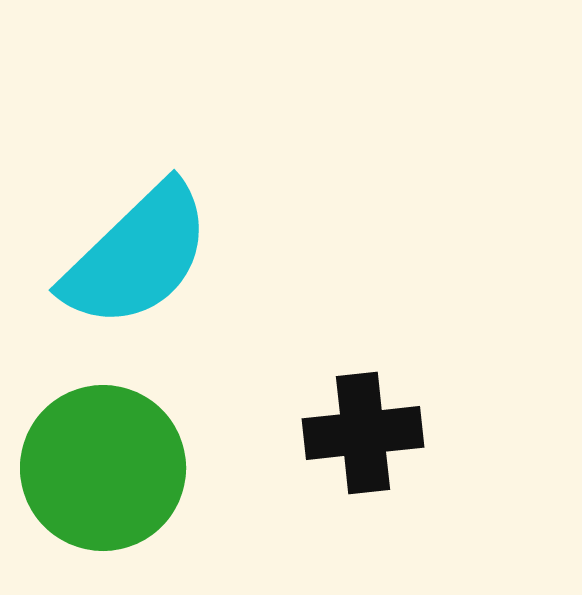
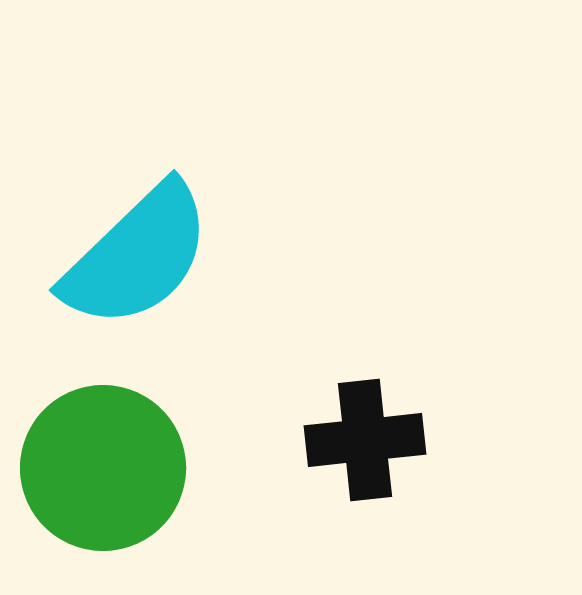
black cross: moved 2 px right, 7 px down
